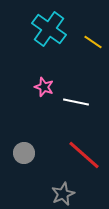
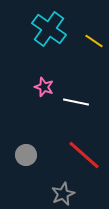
yellow line: moved 1 px right, 1 px up
gray circle: moved 2 px right, 2 px down
